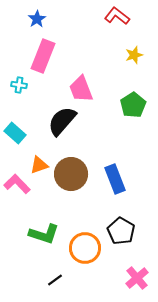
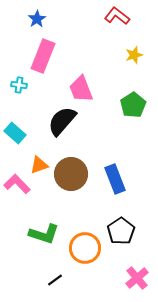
black pentagon: rotated 8 degrees clockwise
